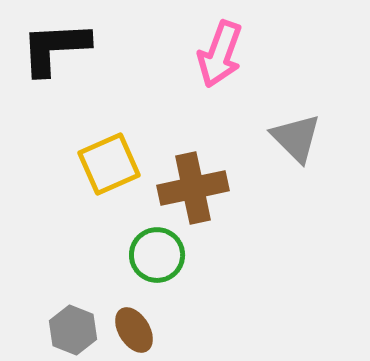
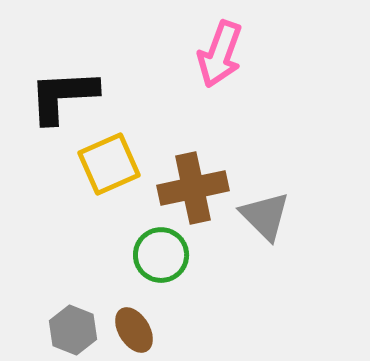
black L-shape: moved 8 px right, 48 px down
gray triangle: moved 31 px left, 78 px down
green circle: moved 4 px right
